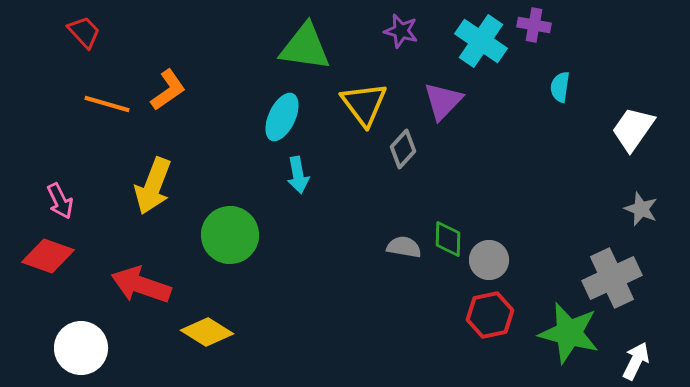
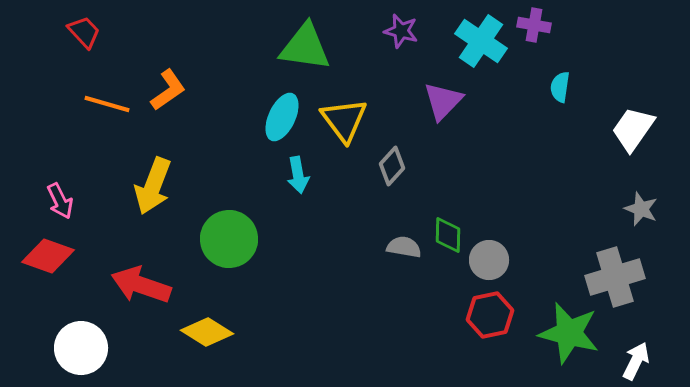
yellow triangle: moved 20 px left, 16 px down
gray diamond: moved 11 px left, 17 px down
green circle: moved 1 px left, 4 px down
green diamond: moved 4 px up
gray cross: moved 3 px right, 1 px up; rotated 8 degrees clockwise
